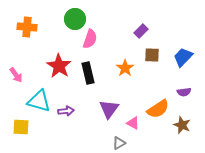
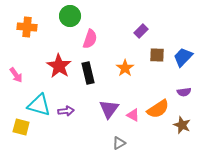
green circle: moved 5 px left, 3 px up
brown square: moved 5 px right
cyan triangle: moved 4 px down
pink triangle: moved 8 px up
yellow square: rotated 12 degrees clockwise
